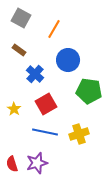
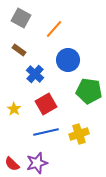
orange line: rotated 12 degrees clockwise
blue line: moved 1 px right; rotated 25 degrees counterclockwise
red semicircle: rotated 28 degrees counterclockwise
